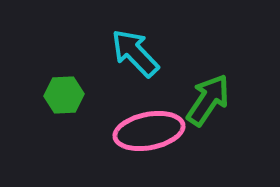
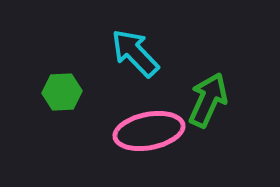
green hexagon: moved 2 px left, 3 px up
green arrow: rotated 10 degrees counterclockwise
